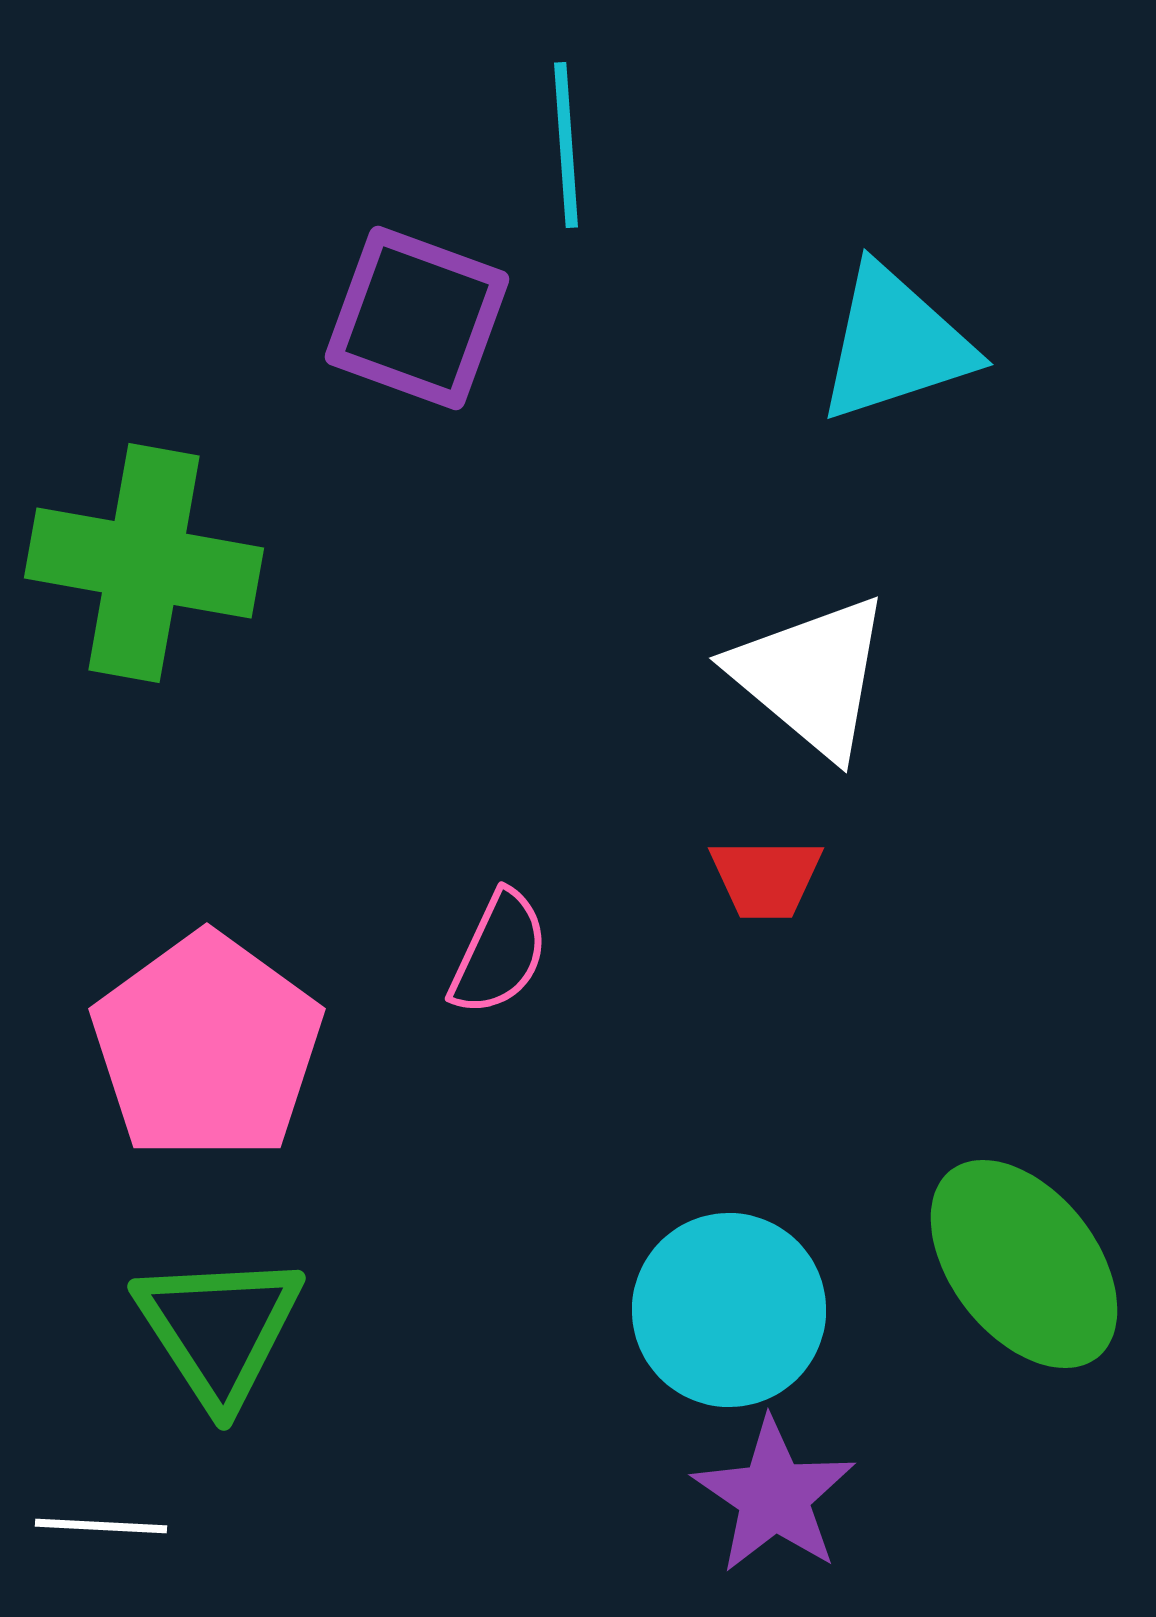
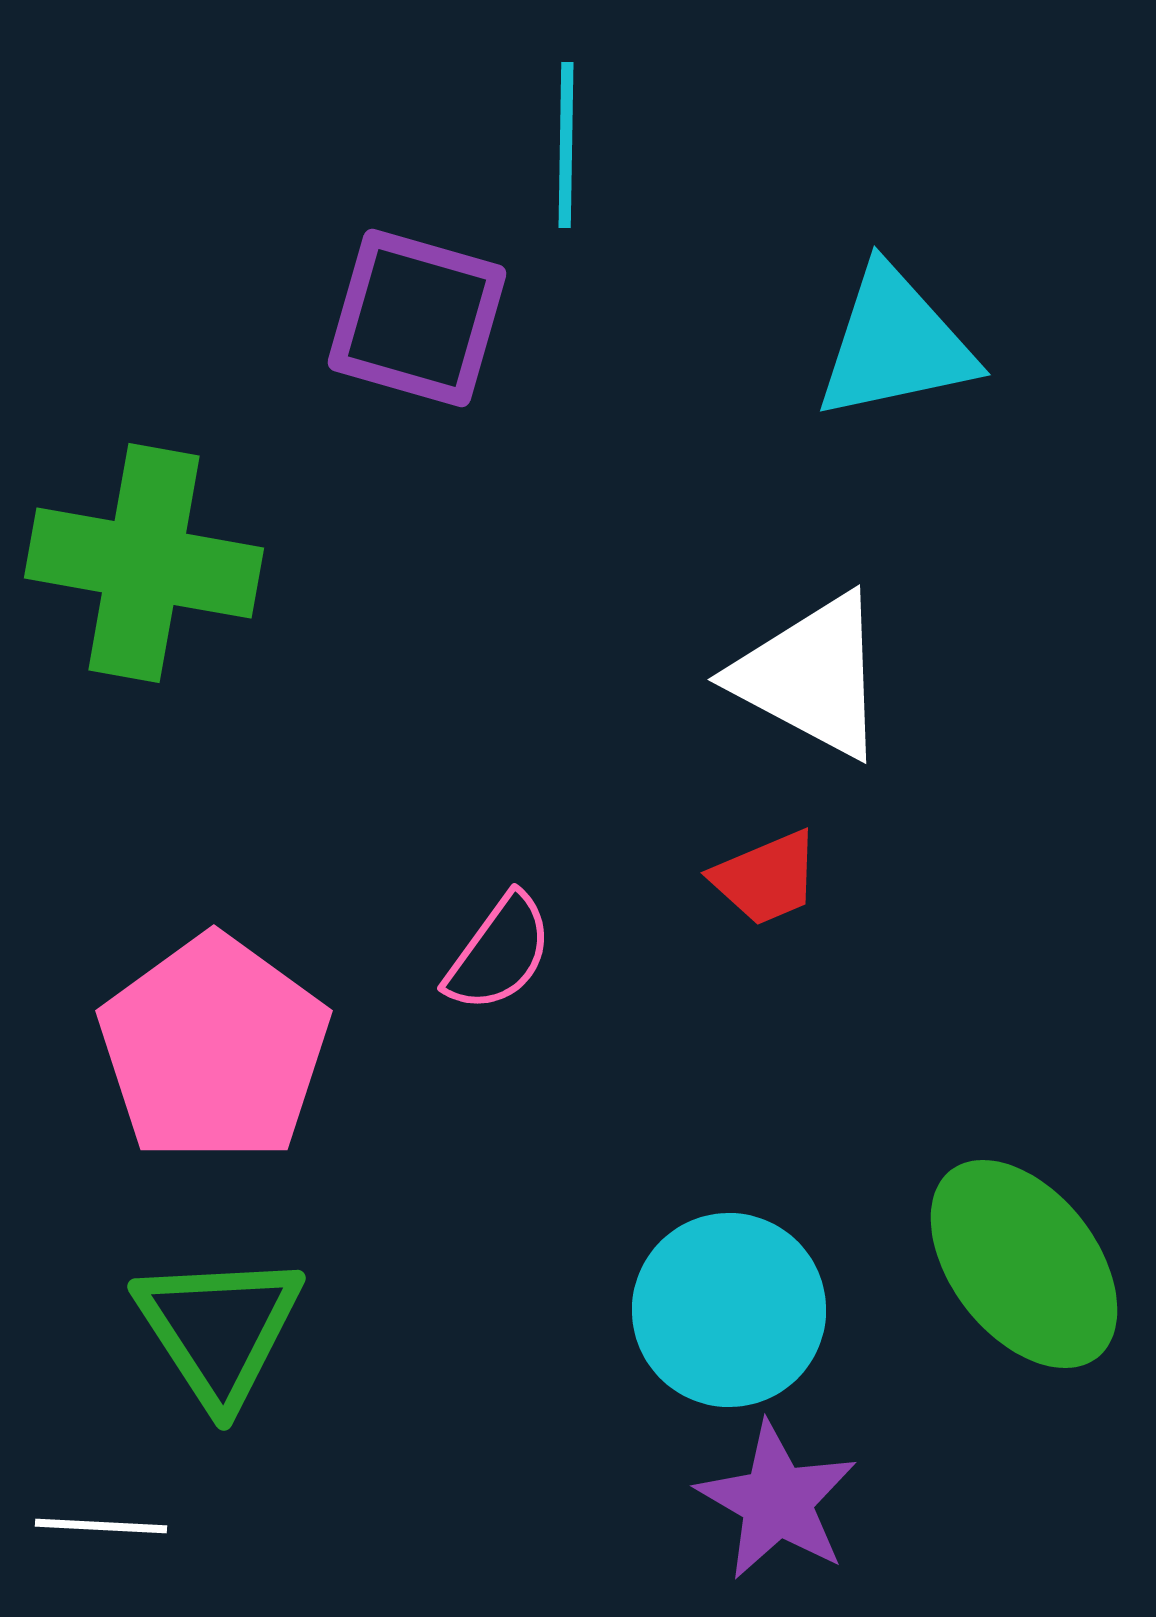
cyan line: rotated 5 degrees clockwise
purple square: rotated 4 degrees counterclockwise
cyan triangle: rotated 6 degrees clockwise
white triangle: rotated 12 degrees counterclockwise
red trapezoid: rotated 23 degrees counterclockwise
pink semicircle: rotated 11 degrees clockwise
pink pentagon: moved 7 px right, 2 px down
purple star: moved 3 px right, 5 px down; rotated 4 degrees counterclockwise
